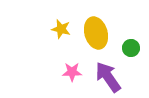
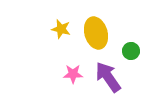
green circle: moved 3 px down
pink star: moved 1 px right, 2 px down
